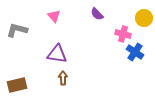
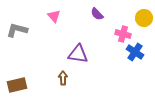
purple triangle: moved 21 px right
